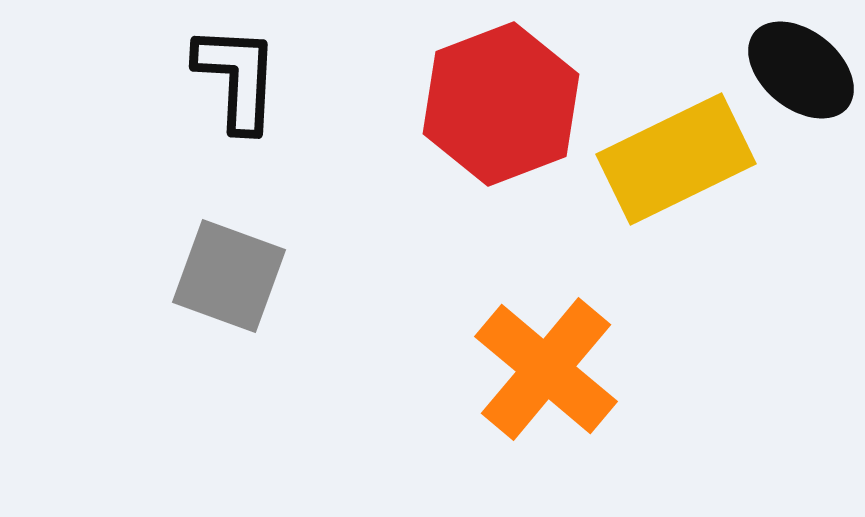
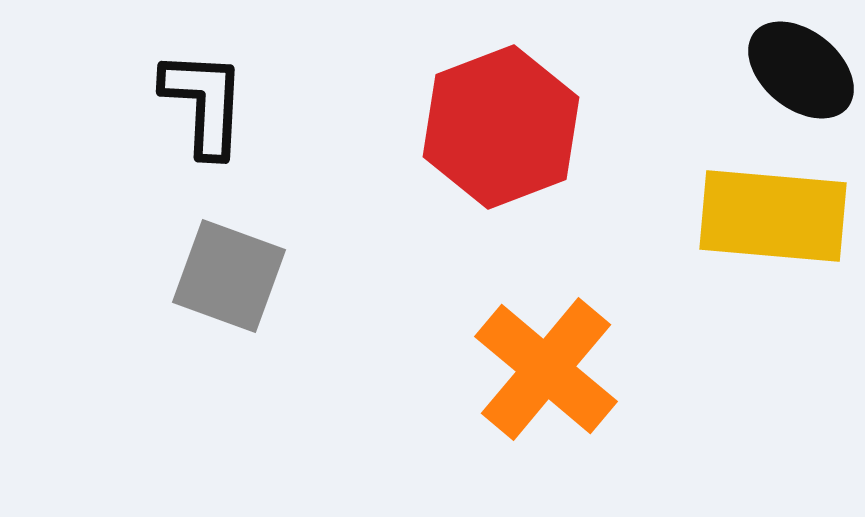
black L-shape: moved 33 px left, 25 px down
red hexagon: moved 23 px down
yellow rectangle: moved 97 px right, 57 px down; rotated 31 degrees clockwise
